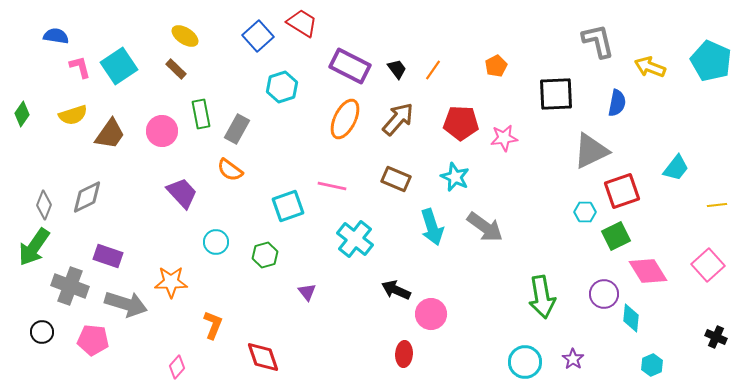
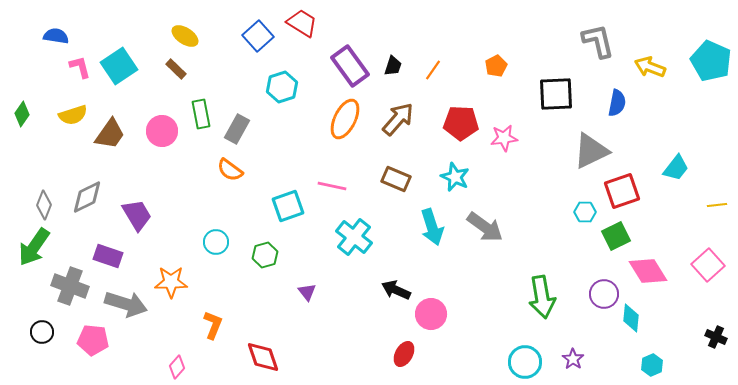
purple rectangle at (350, 66): rotated 27 degrees clockwise
black trapezoid at (397, 69): moved 4 px left, 3 px up; rotated 55 degrees clockwise
purple trapezoid at (182, 193): moved 45 px left, 22 px down; rotated 12 degrees clockwise
cyan cross at (355, 239): moved 1 px left, 2 px up
red ellipse at (404, 354): rotated 25 degrees clockwise
